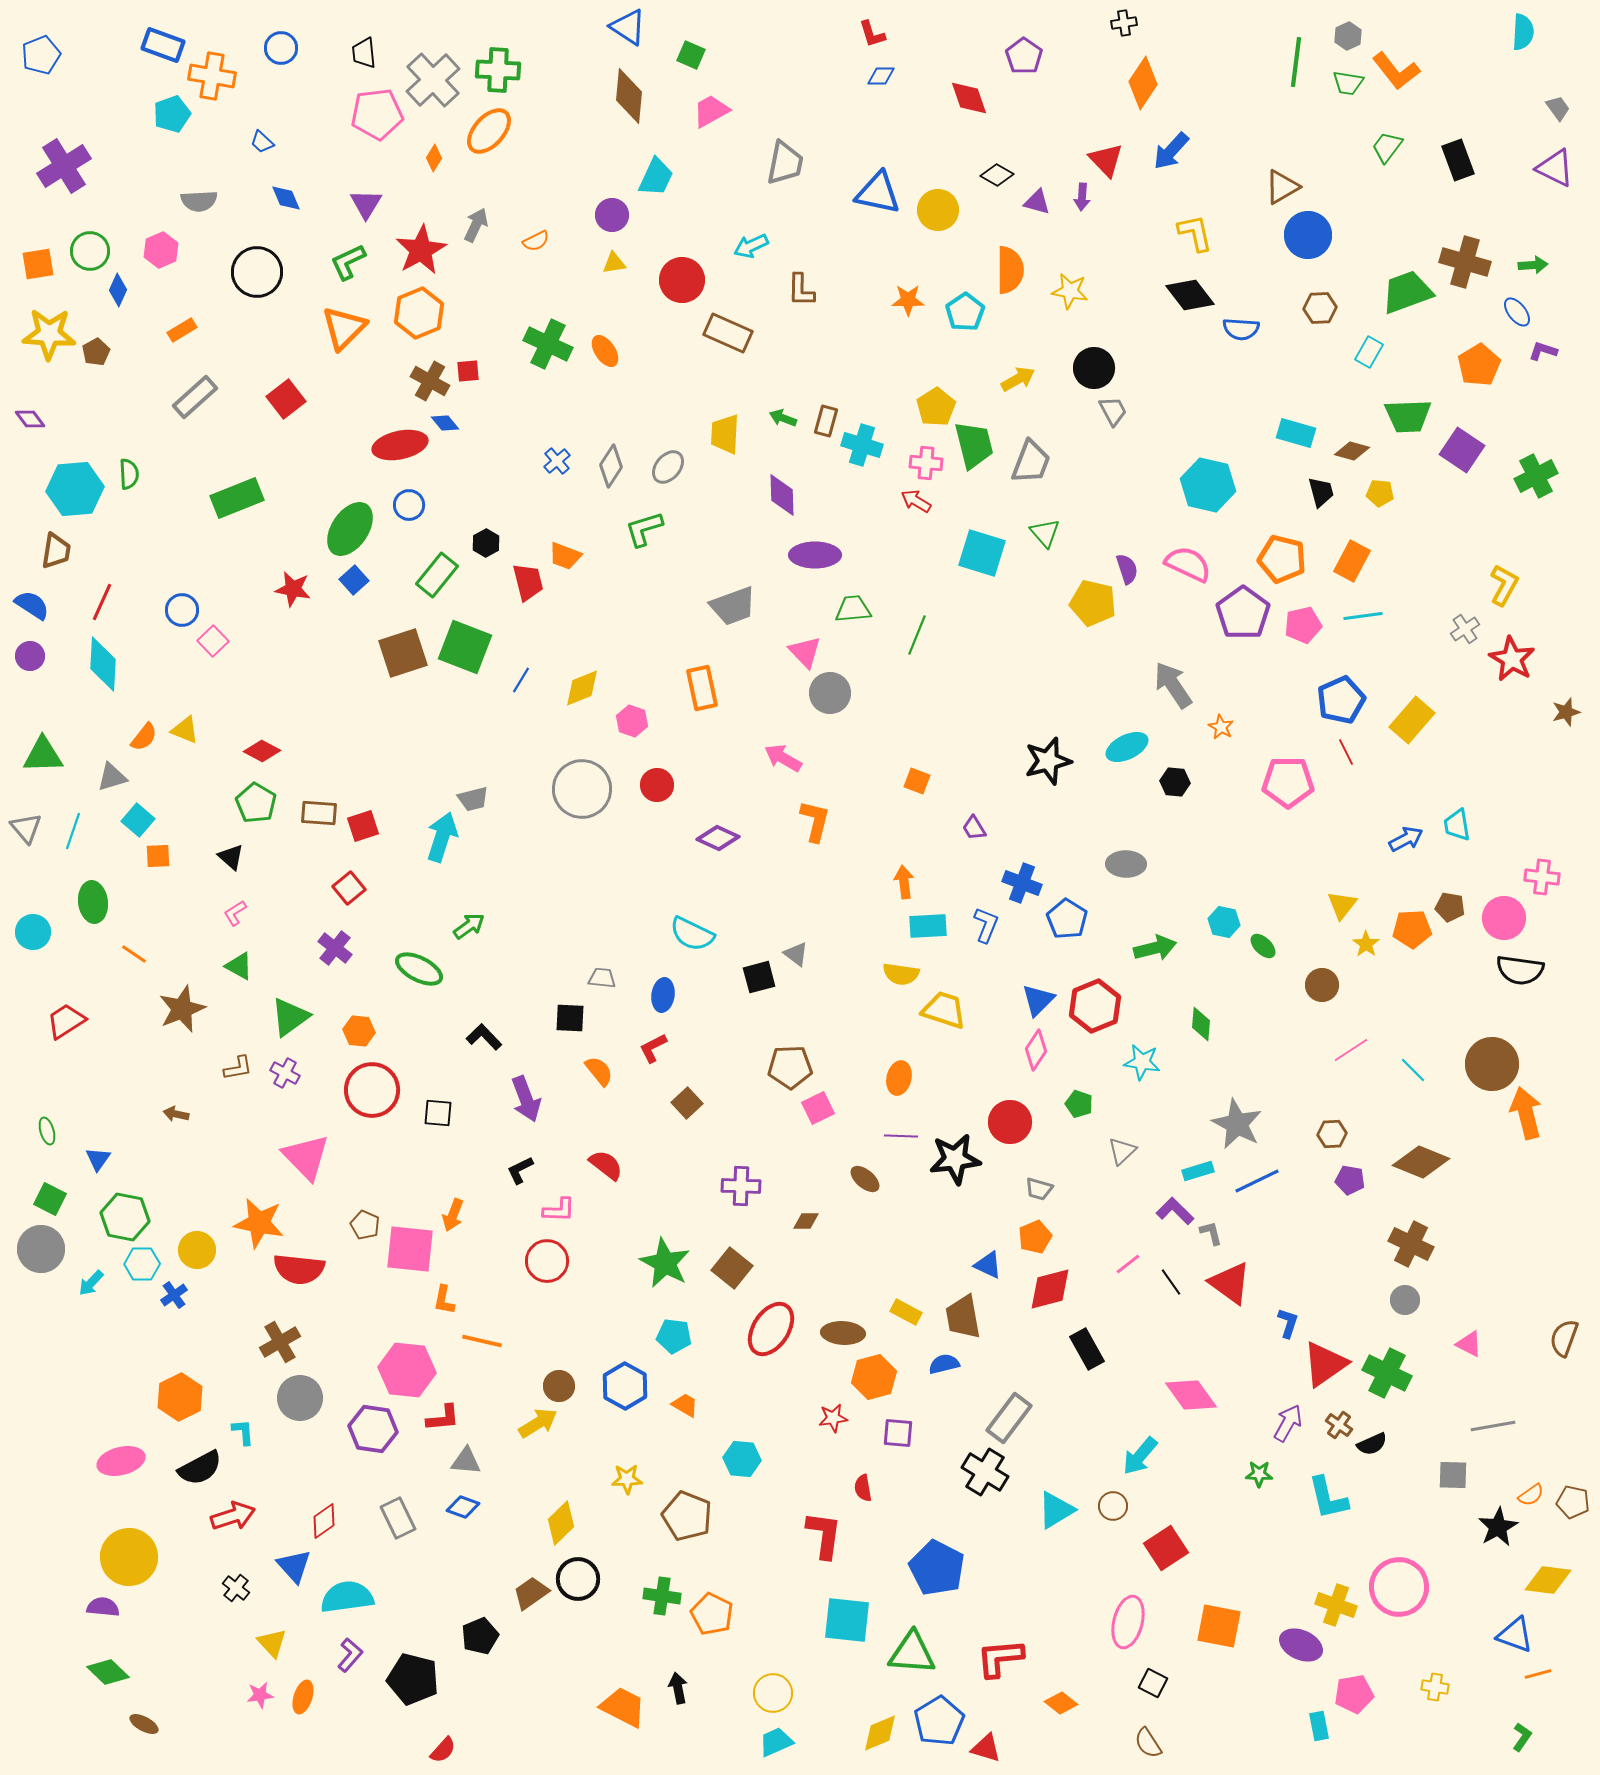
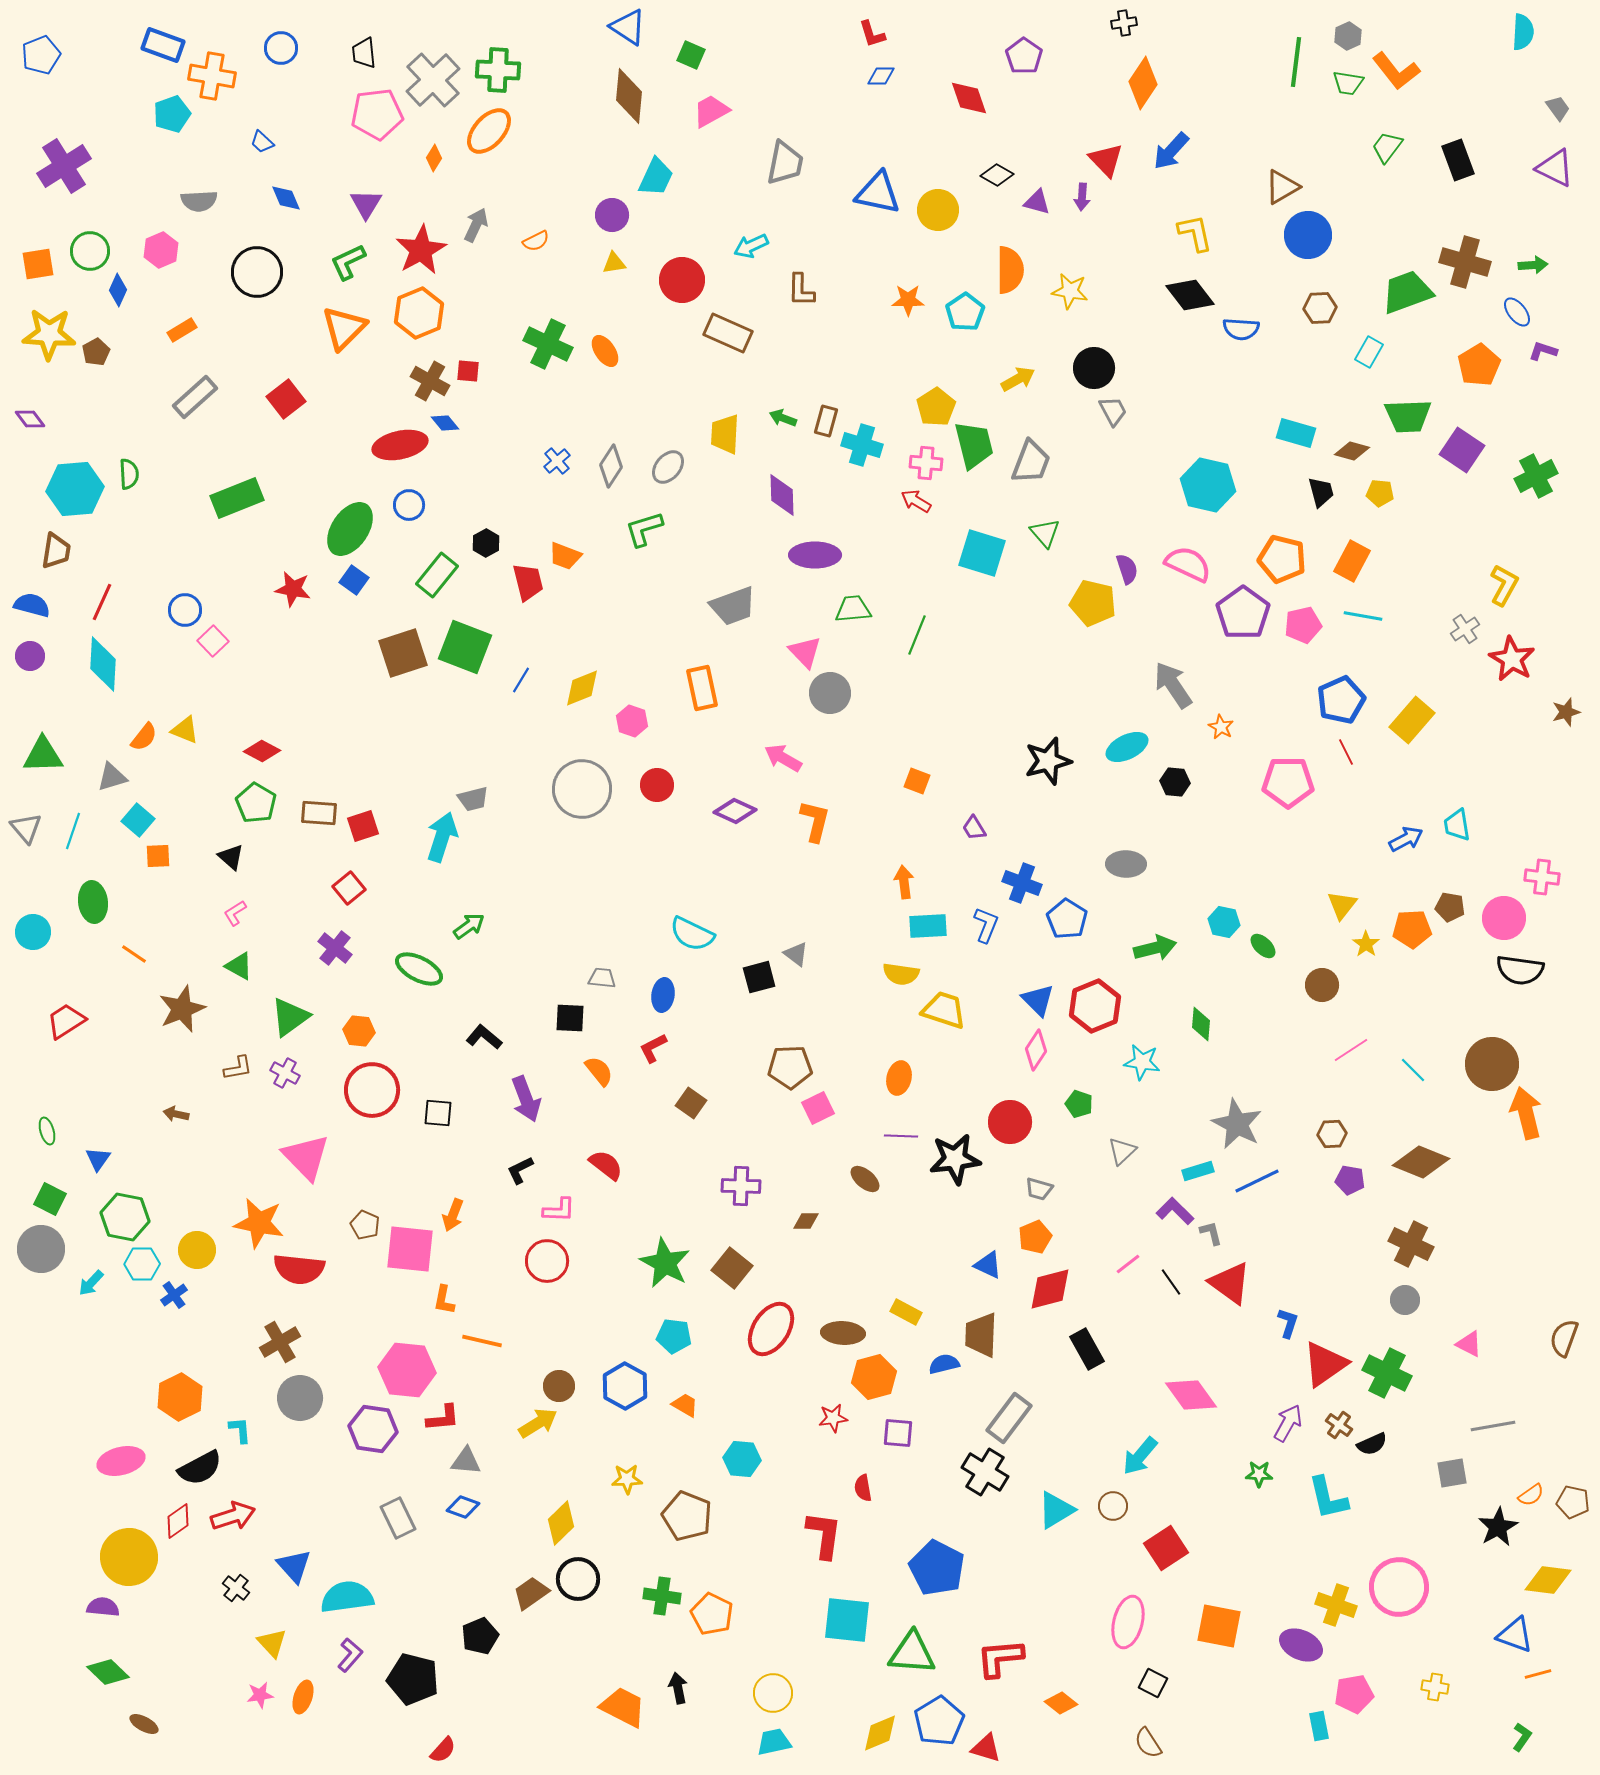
red square at (468, 371): rotated 10 degrees clockwise
blue square at (354, 580): rotated 12 degrees counterclockwise
blue semicircle at (32, 605): rotated 18 degrees counterclockwise
blue circle at (182, 610): moved 3 px right
cyan line at (1363, 616): rotated 18 degrees clockwise
purple diamond at (718, 838): moved 17 px right, 27 px up
blue triangle at (1038, 1000): rotated 30 degrees counterclockwise
black L-shape at (484, 1037): rotated 6 degrees counterclockwise
brown square at (687, 1103): moved 4 px right; rotated 12 degrees counterclockwise
brown trapezoid at (963, 1317): moved 18 px right, 18 px down; rotated 12 degrees clockwise
cyan L-shape at (243, 1432): moved 3 px left, 2 px up
gray square at (1453, 1475): moved 1 px left, 2 px up; rotated 12 degrees counterclockwise
red diamond at (324, 1521): moved 146 px left
cyan trapezoid at (776, 1742): moved 2 px left; rotated 12 degrees clockwise
